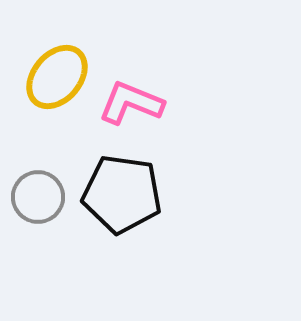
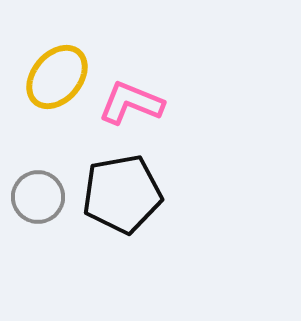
black pentagon: rotated 18 degrees counterclockwise
